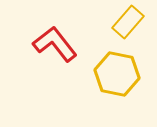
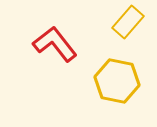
yellow hexagon: moved 7 px down
